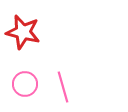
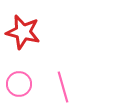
pink circle: moved 6 px left
